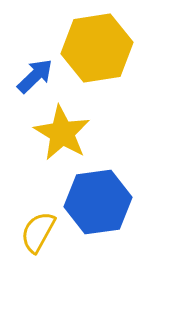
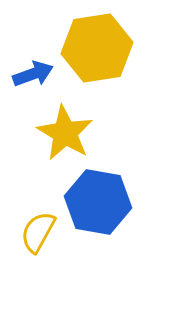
blue arrow: moved 2 px left, 2 px up; rotated 24 degrees clockwise
yellow star: moved 3 px right
blue hexagon: rotated 18 degrees clockwise
